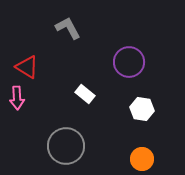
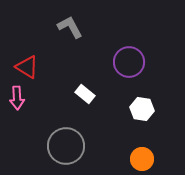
gray L-shape: moved 2 px right, 1 px up
